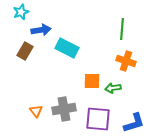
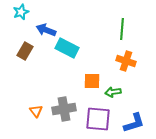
blue arrow: moved 5 px right; rotated 150 degrees counterclockwise
green arrow: moved 4 px down
